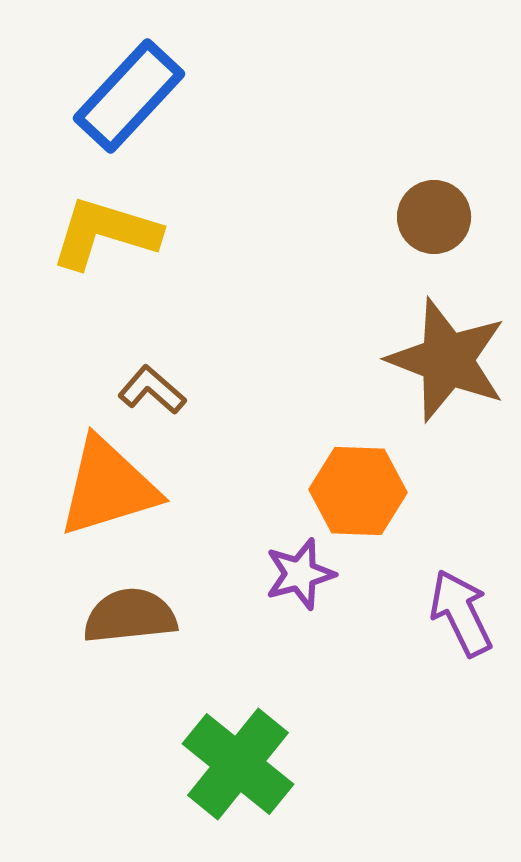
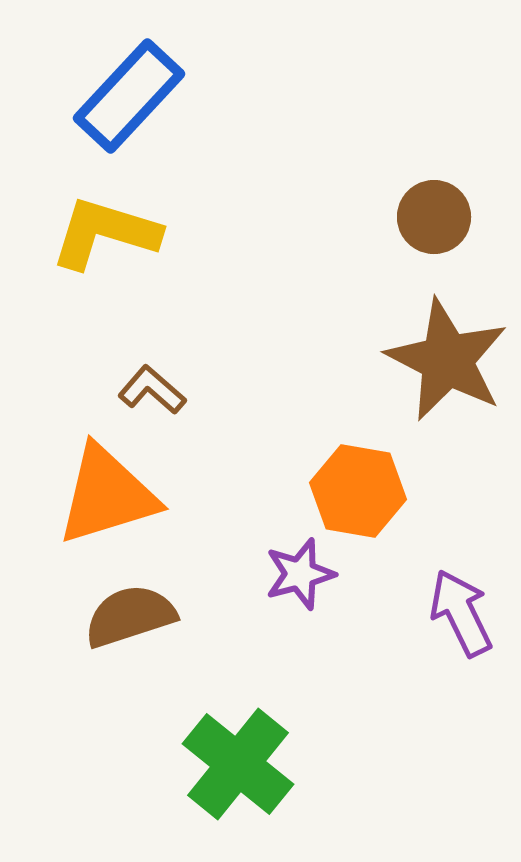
brown star: rotated 6 degrees clockwise
orange triangle: moved 1 px left, 8 px down
orange hexagon: rotated 8 degrees clockwise
brown semicircle: rotated 12 degrees counterclockwise
